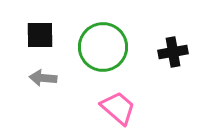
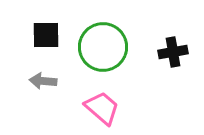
black square: moved 6 px right
gray arrow: moved 3 px down
pink trapezoid: moved 16 px left
